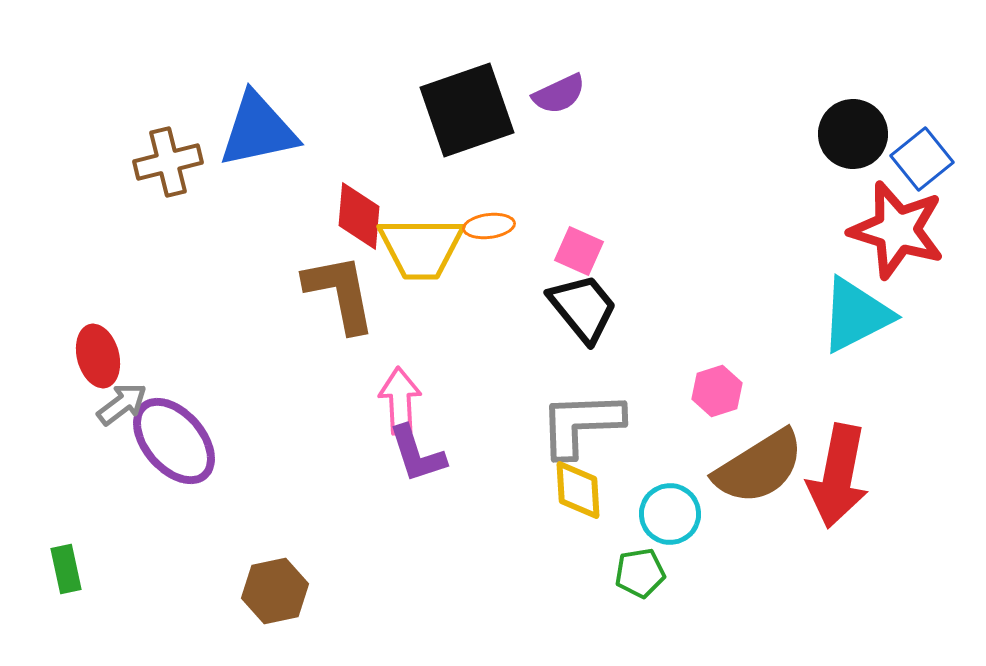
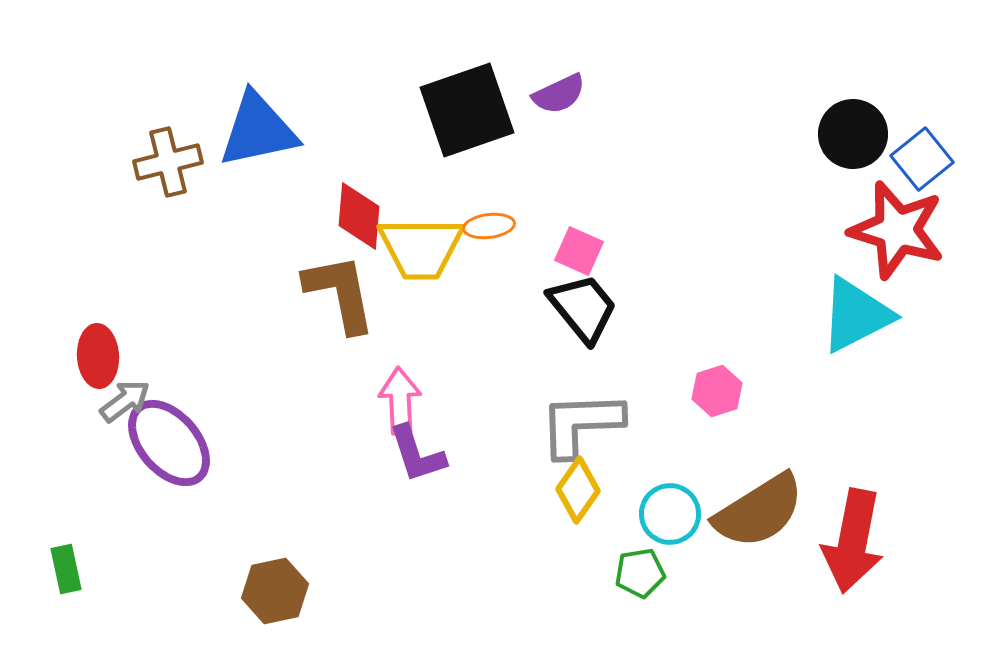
red ellipse: rotated 12 degrees clockwise
gray arrow: moved 3 px right, 3 px up
purple ellipse: moved 5 px left, 2 px down
brown semicircle: moved 44 px down
red arrow: moved 15 px right, 65 px down
yellow diamond: rotated 38 degrees clockwise
